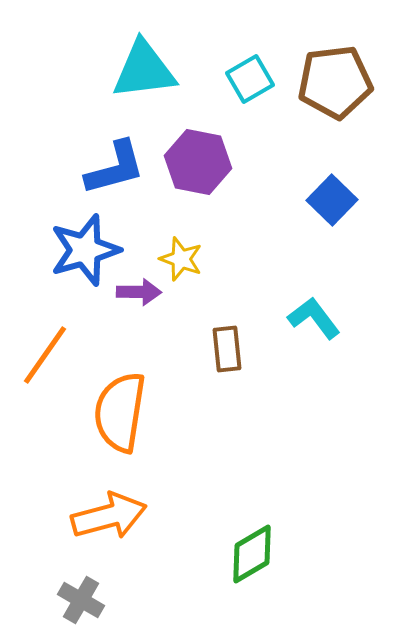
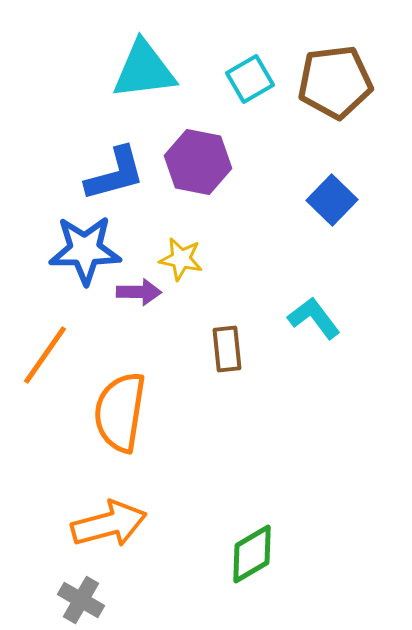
blue L-shape: moved 6 px down
blue star: rotated 16 degrees clockwise
yellow star: rotated 9 degrees counterclockwise
orange arrow: moved 8 px down
